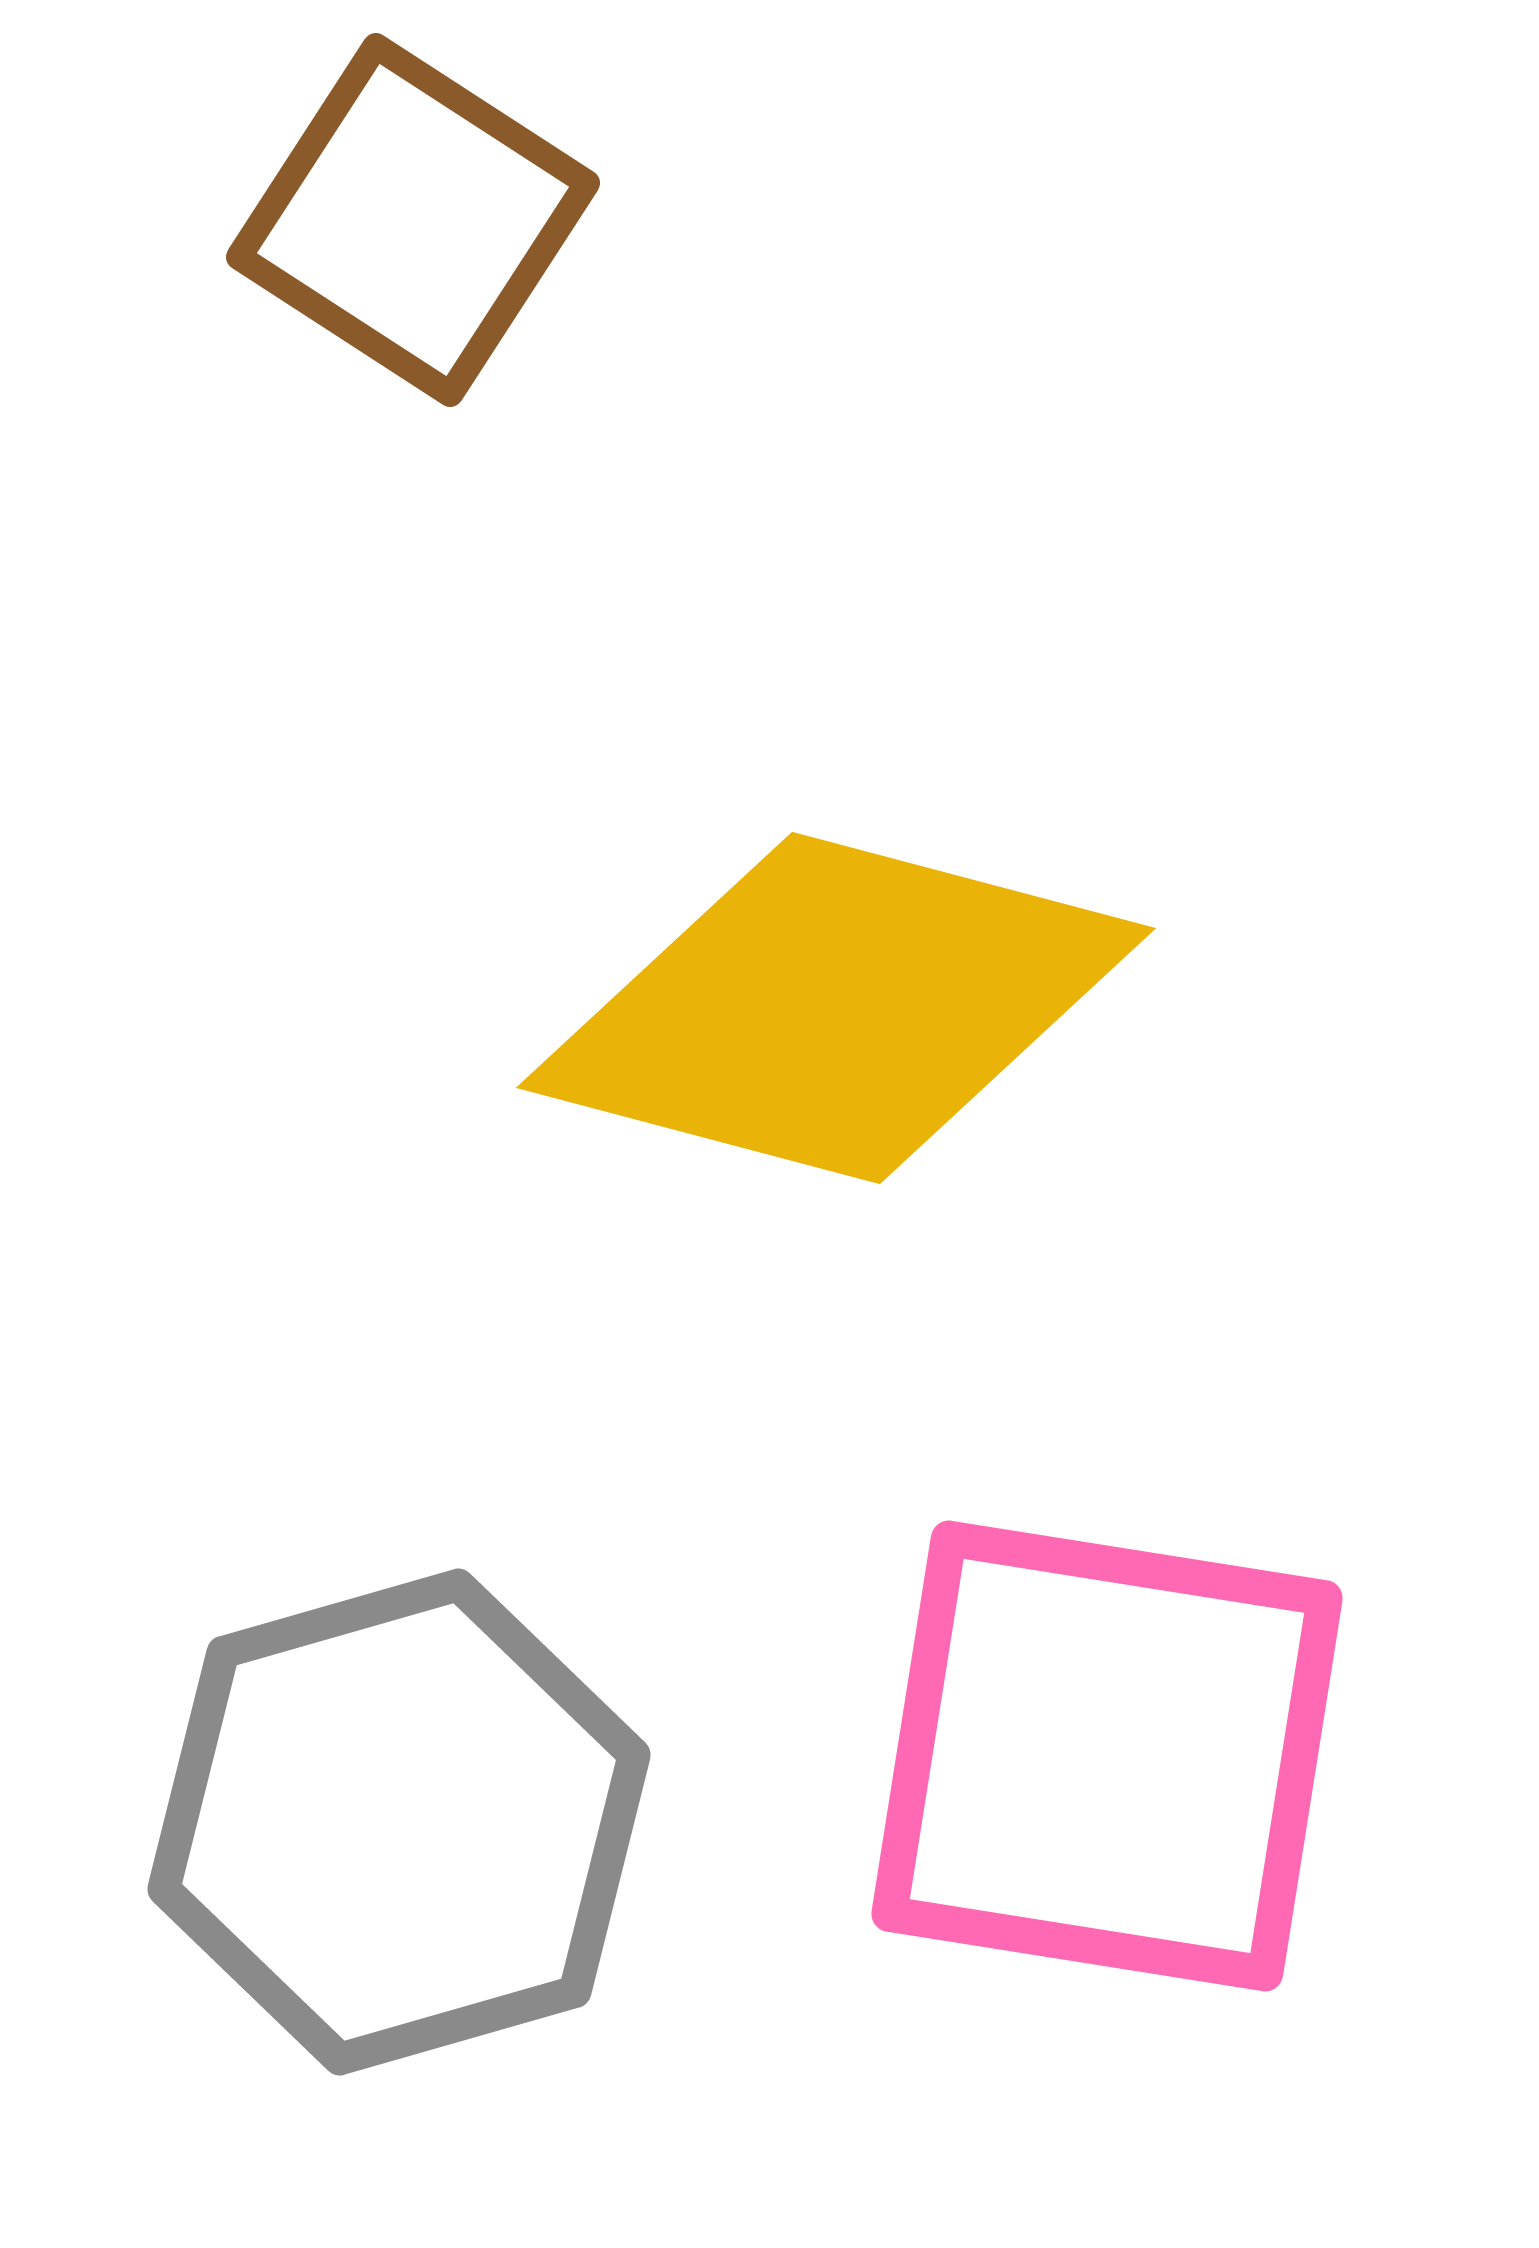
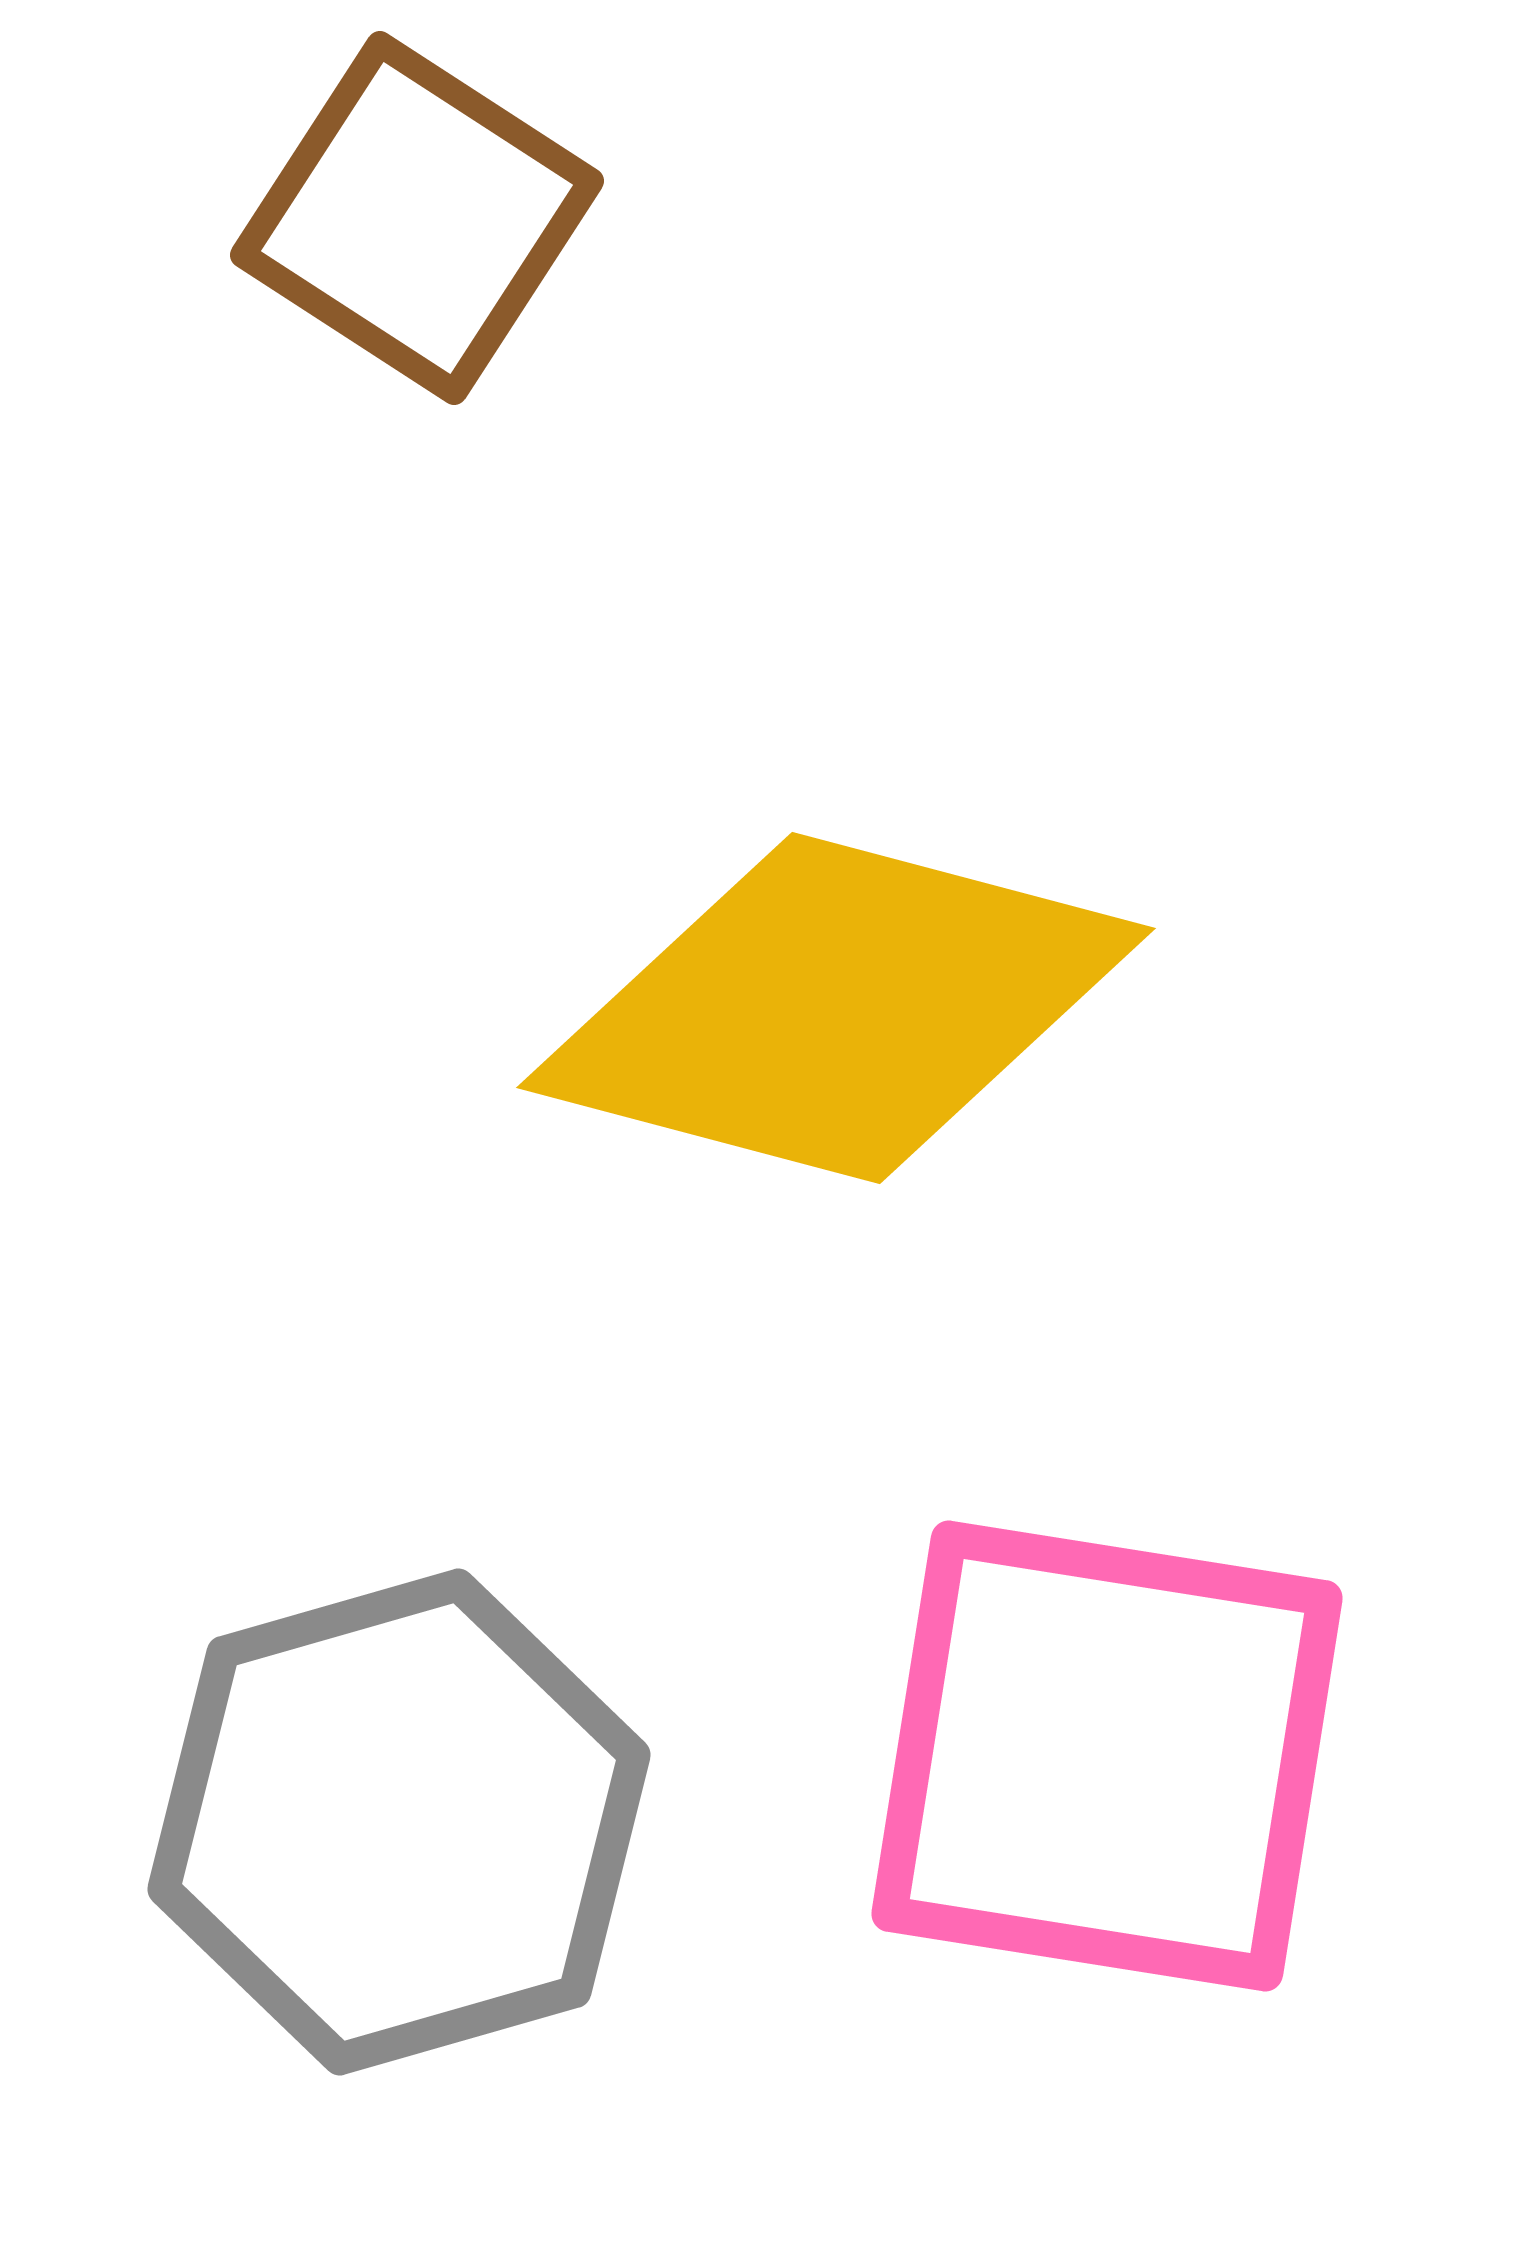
brown square: moved 4 px right, 2 px up
